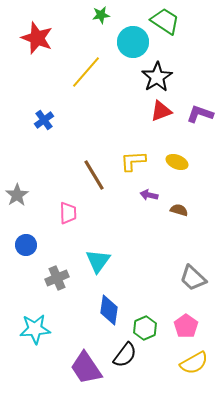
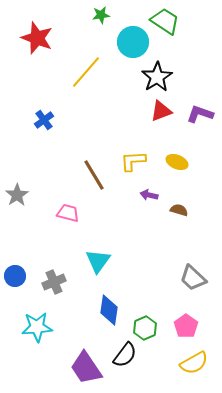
pink trapezoid: rotated 75 degrees counterclockwise
blue circle: moved 11 px left, 31 px down
gray cross: moved 3 px left, 4 px down
cyan star: moved 2 px right, 2 px up
